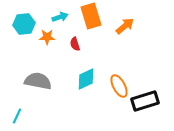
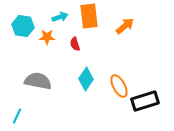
orange rectangle: moved 2 px left; rotated 10 degrees clockwise
cyan hexagon: moved 1 px left, 2 px down; rotated 15 degrees clockwise
cyan diamond: rotated 30 degrees counterclockwise
